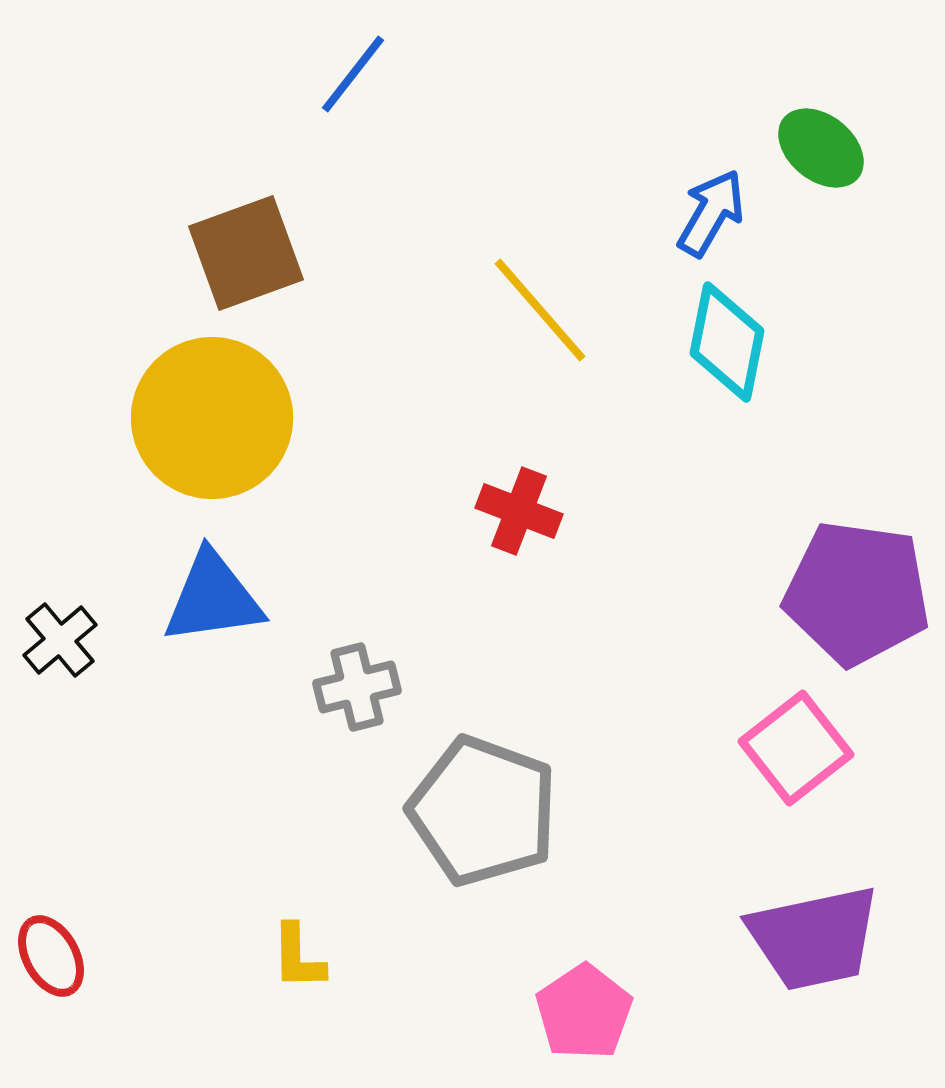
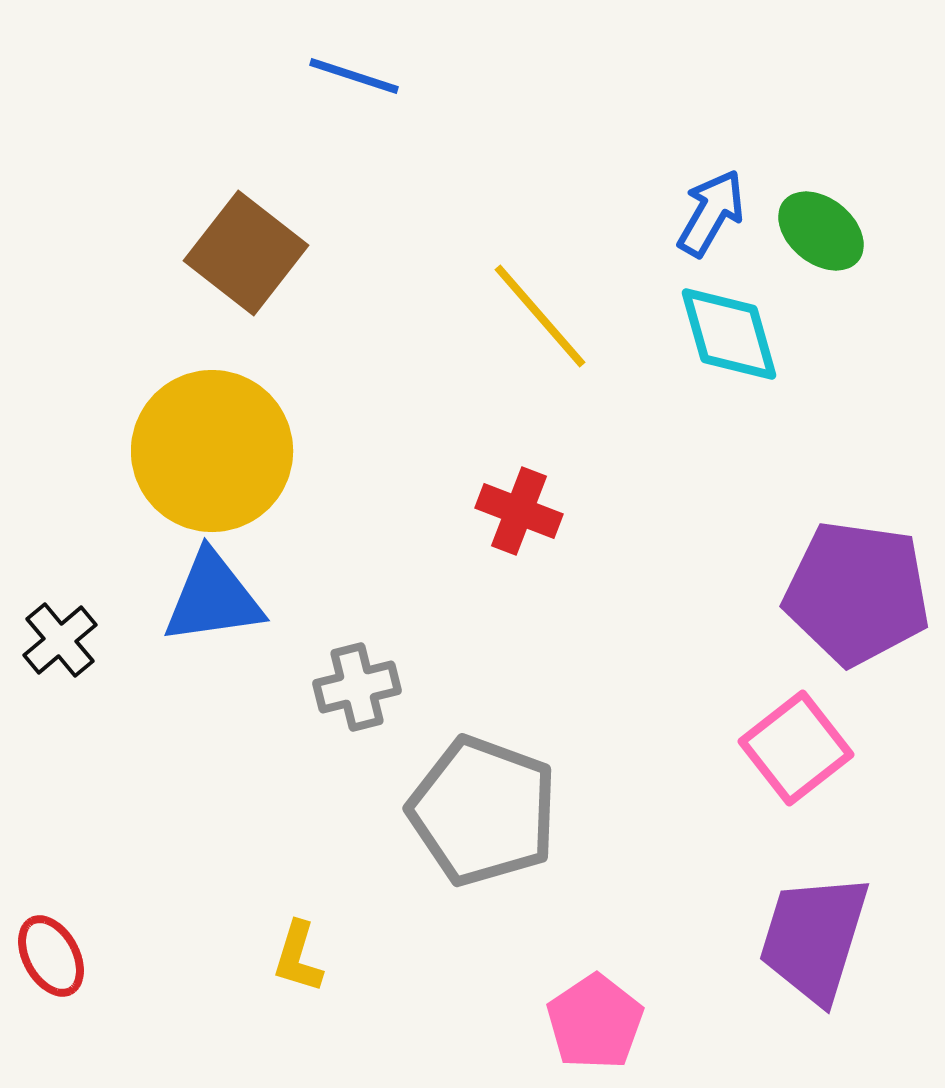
blue line: moved 1 px right, 2 px down; rotated 70 degrees clockwise
green ellipse: moved 83 px down
brown square: rotated 32 degrees counterclockwise
yellow line: moved 6 px down
cyan diamond: moved 2 px right, 8 px up; rotated 27 degrees counterclockwise
yellow circle: moved 33 px down
purple trapezoid: rotated 119 degrees clockwise
yellow L-shape: rotated 18 degrees clockwise
pink pentagon: moved 11 px right, 10 px down
